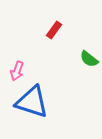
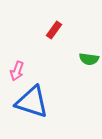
green semicircle: rotated 30 degrees counterclockwise
